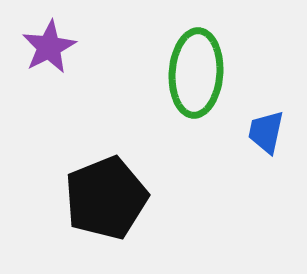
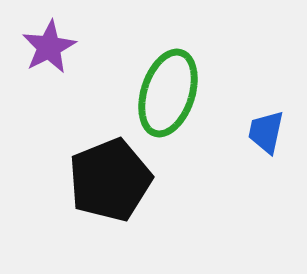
green ellipse: moved 28 px left, 20 px down; rotated 14 degrees clockwise
black pentagon: moved 4 px right, 18 px up
